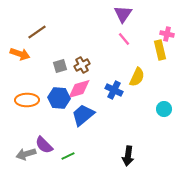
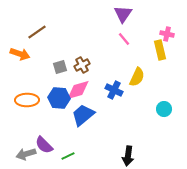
gray square: moved 1 px down
pink diamond: moved 1 px left, 1 px down
